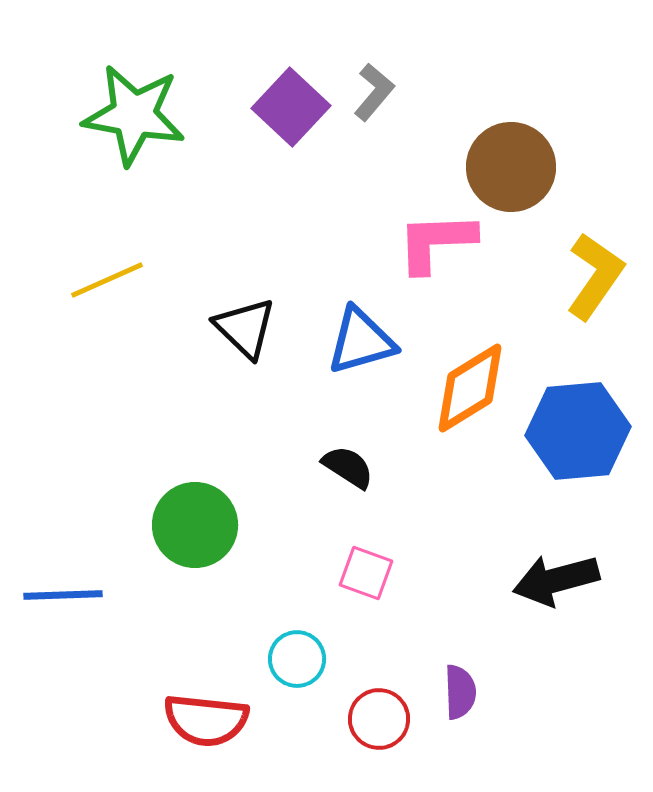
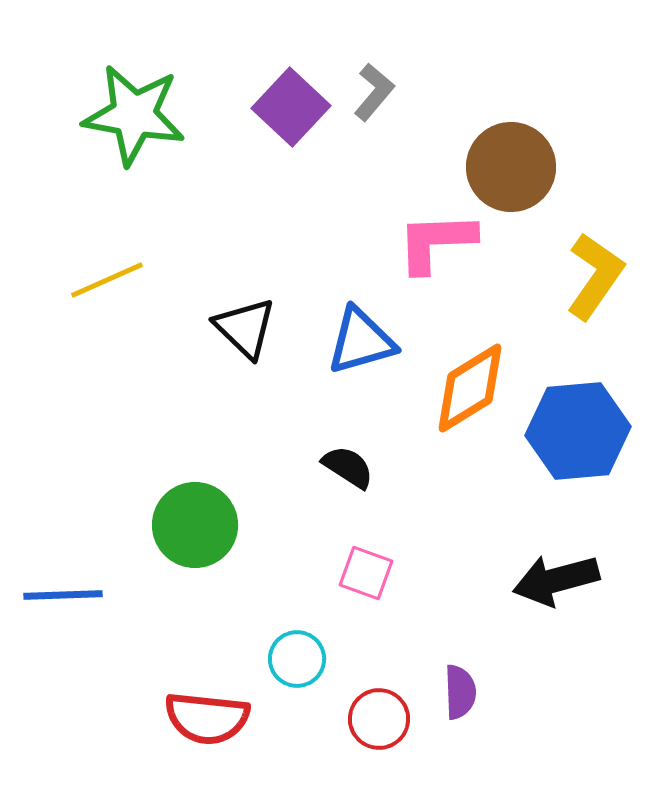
red semicircle: moved 1 px right, 2 px up
